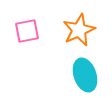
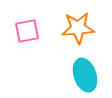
orange star: moved 1 px left, 2 px up; rotated 20 degrees clockwise
